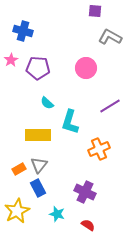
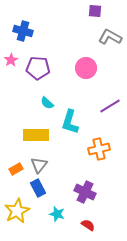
yellow rectangle: moved 2 px left
orange cross: rotated 10 degrees clockwise
orange rectangle: moved 3 px left
